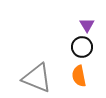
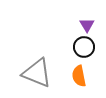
black circle: moved 2 px right
gray triangle: moved 5 px up
